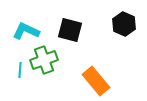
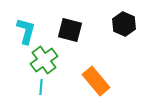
cyan L-shape: rotated 80 degrees clockwise
green cross: rotated 16 degrees counterclockwise
cyan line: moved 21 px right, 17 px down
